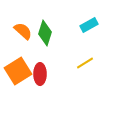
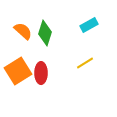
red ellipse: moved 1 px right, 1 px up
